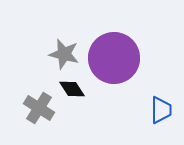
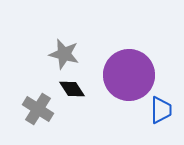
purple circle: moved 15 px right, 17 px down
gray cross: moved 1 px left, 1 px down
